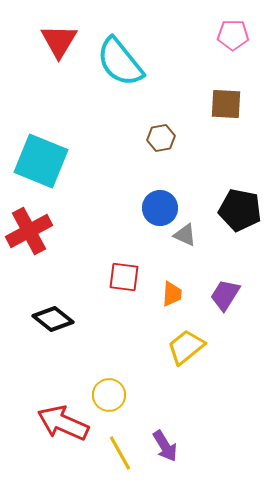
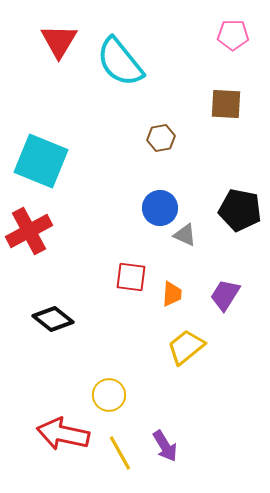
red square: moved 7 px right
red arrow: moved 11 px down; rotated 12 degrees counterclockwise
